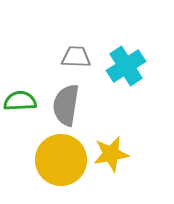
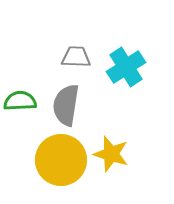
cyan cross: moved 1 px down
yellow star: rotated 27 degrees clockwise
